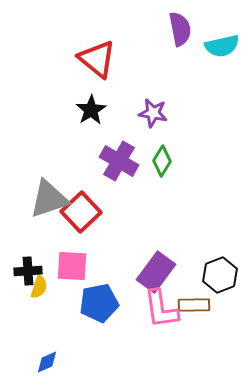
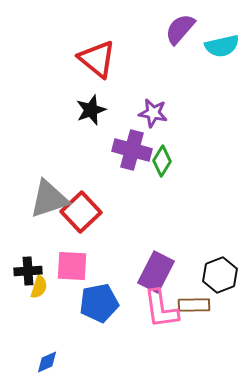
purple semicircle: rotated 128 degrees counterclockwise
black star: rotated 12 degrees clockwise
purple cross: moved 13 px right, 11 px up; rotated 15 degrees counterclockwise
purple rectangle: rotated 9 degrees counterclockwise
